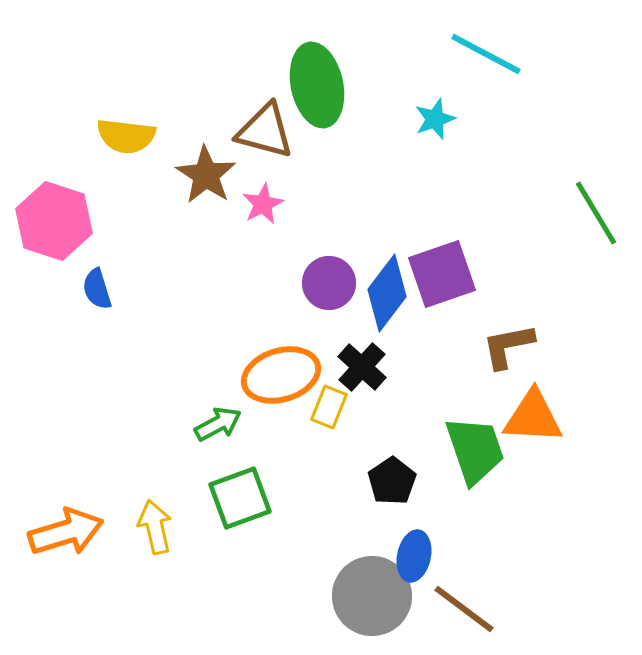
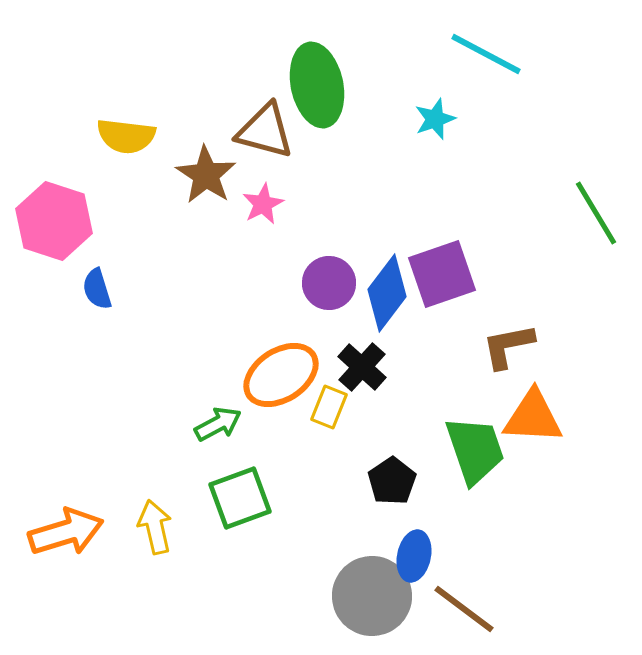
orange ellipse: rotated 16 degrees counterclockwise
